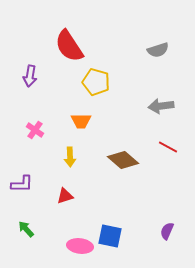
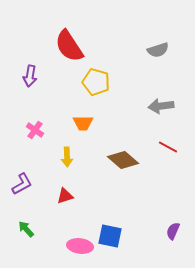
orange trapezoid: moved 2 px right, 2 px down
yellow arrow: moved 3 px left
purple L-shape: rotated 30 degrees counterclockwise
purple semicircle: moved 6 px right
